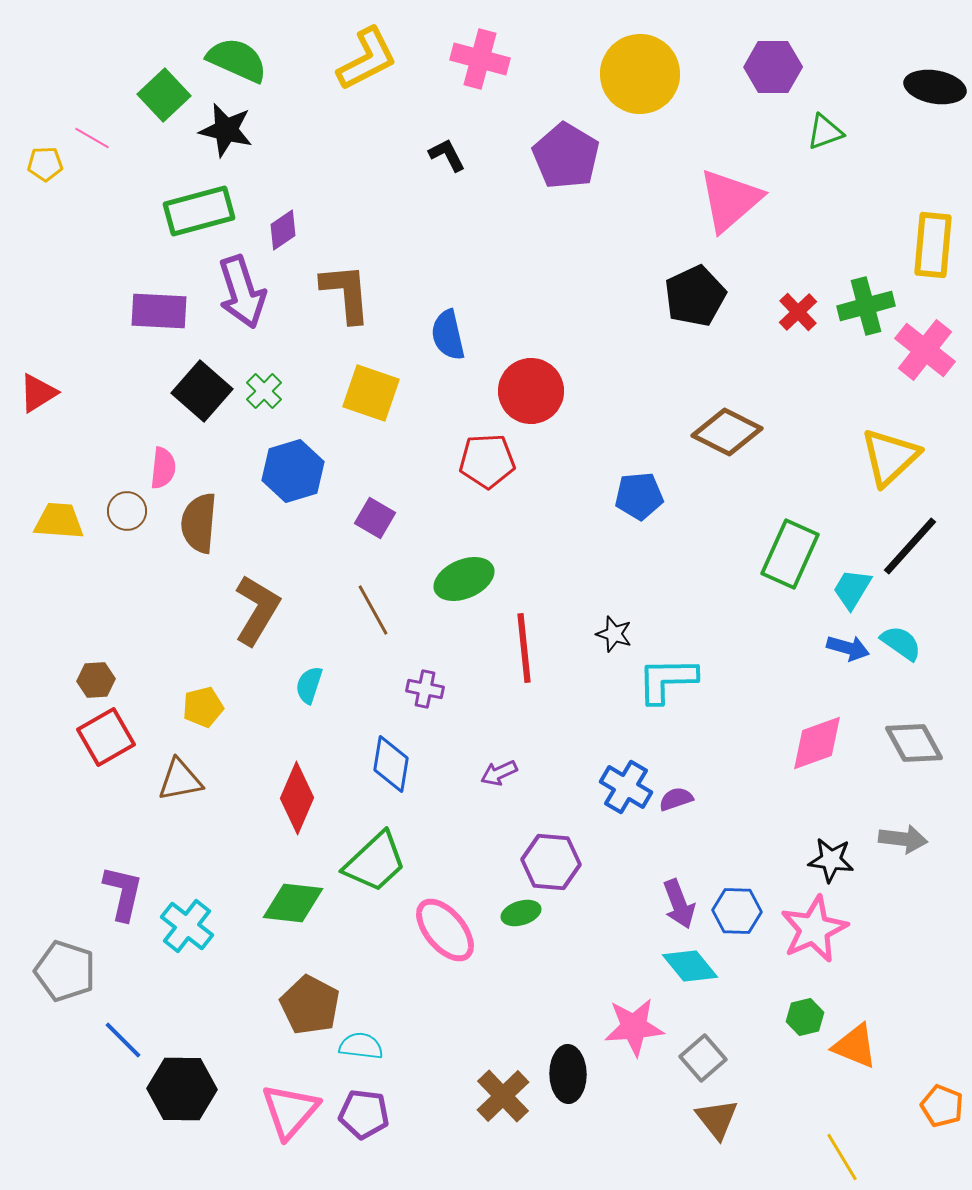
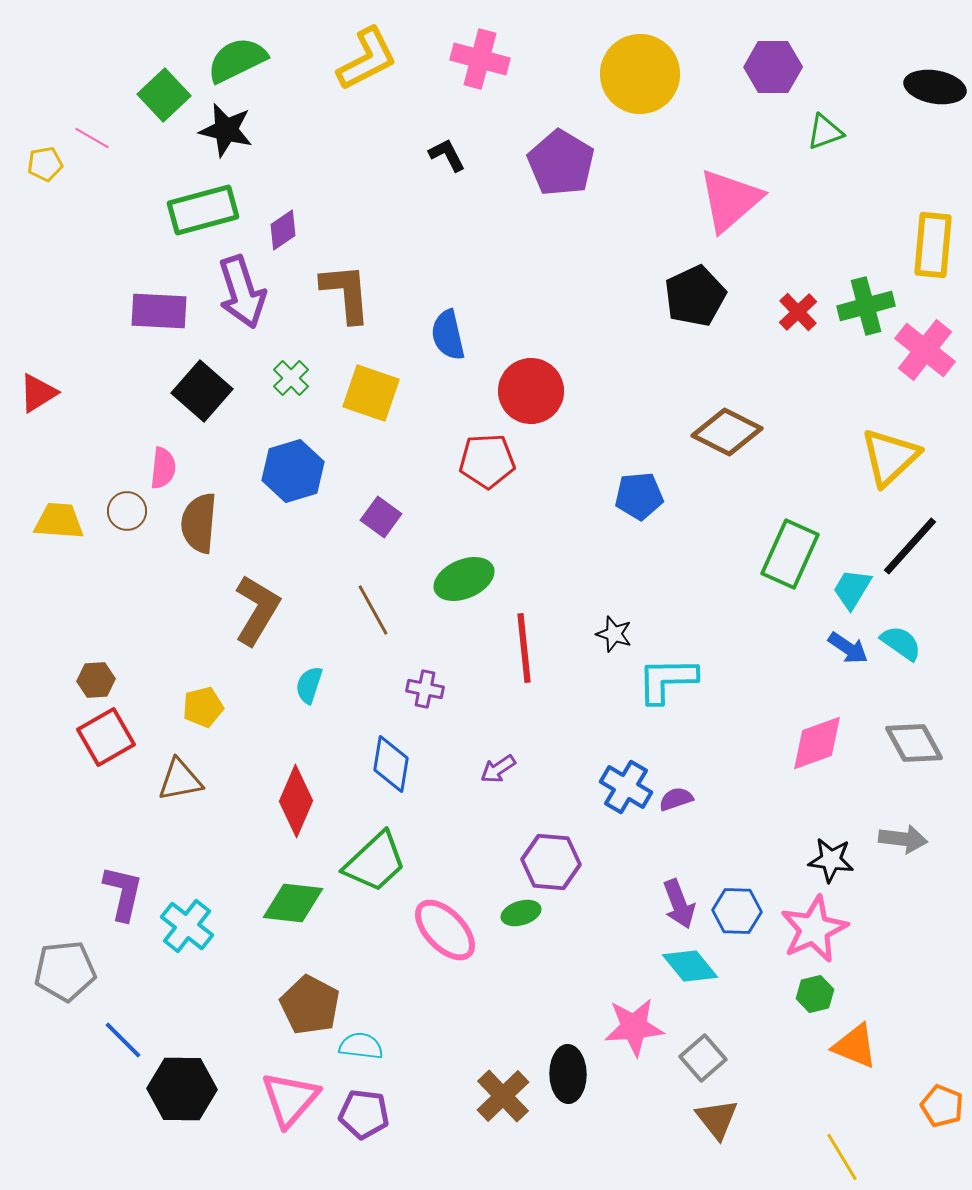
green semicircle at (237, 60): rotated 50 degrees counterclockwise
purple pentagon at (566, 156): moved 5 px left, 7 px down
yellow pentagon at (45, 164): rotated 8 degrees counterclockwise
green rectangle at (199, 211): moved 4 px right, 1 px up
green cross at (264, 391): moved 27 px right, 13 px up
purple square at (375, 518): moved 6 px right, 1 px up; rotated 6 degrees clockwise
blue arrow at (848, 648): rotated 18 degrees clockwise
purple arrow at (499, 773): moved 1 px left, 4 px up; rotated 9 degrees counterclockwise
red diamond at (297, 798): moved 1 px left, 3 px down
pink ellipse at (445, 930): rotated 4 degrees counterclockwise
gray pentagon at (65, 971): rotated 24 degrees counterclockwise
green hexagon at (805, 1017): moved 10 px right, 23 px up
pink triangle at (290, 1111): moved 12 px up
